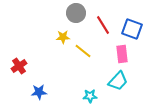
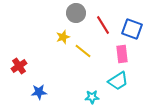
yellow star: rotated 16 degrees counterclockwise
cyan trapezoid: rotated 15 degrees clockwise
cyan star: moved 2 px right, 1 px down
